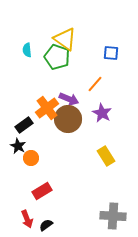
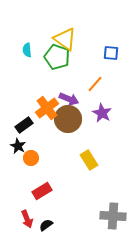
yellow rectangle: moved 17 px left, 4 px down
